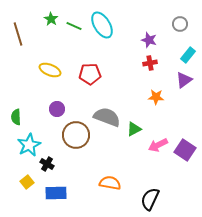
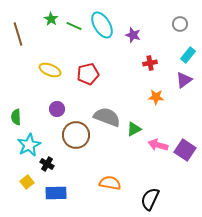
purple star: moved 16 px left, 5 px up
red pentagon: moved 2 px left; rotated 10 degrees counterclockwise
pink arrow: rotated 42 degrees clockwise
